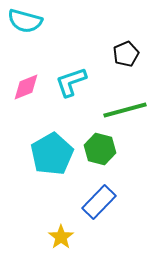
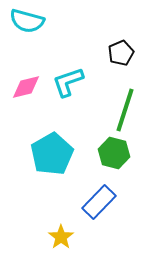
cyan semicircle: moved 2 px right
black pentagon: moved 5 px left, 1 px up
cyan L-shape: moved 3 px left
pink diamond: rotated 8 degrees clockwise
green line: rotated 57 degrees counterclockwise
green hexagon: moved 14 px right, 4 px down
